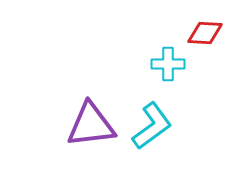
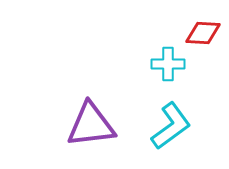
red diamond: moved 2 px left
cyan L-shape: moved 19 px right
